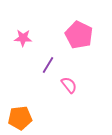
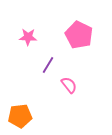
pink star: moved 5 px right, 1 px up
orange pentagon: moved 2 px up
